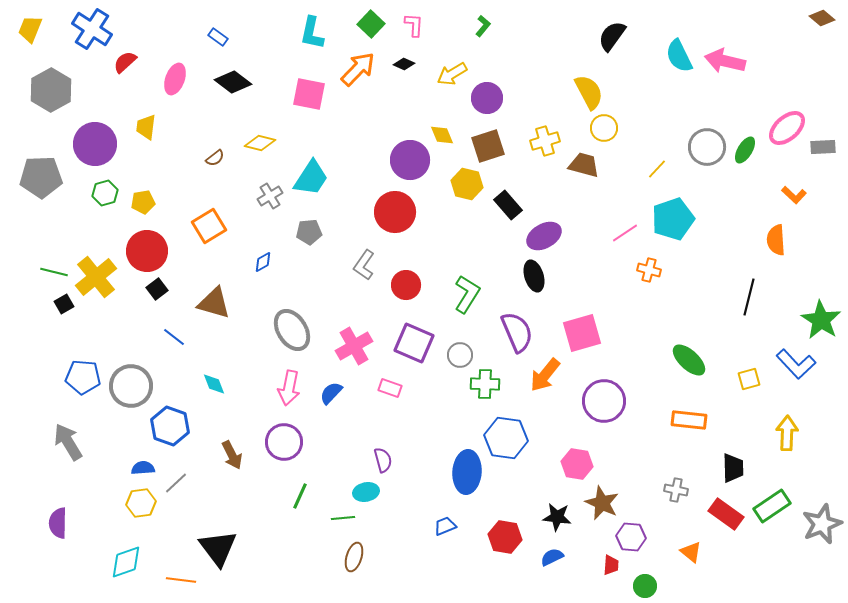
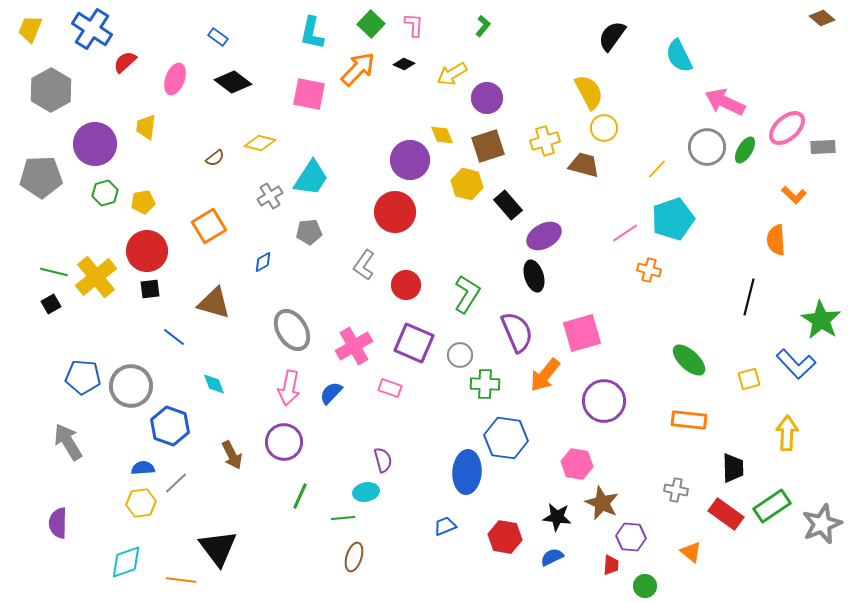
pink arrow at (725, 61): moved 41 px down; rotated 12 degrees clockwise
black square at (157, 289): moved 7 px left; rotated 30 degrees clockwise
black square at (64, 304): moved 13 px left
